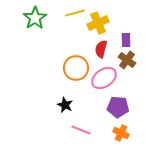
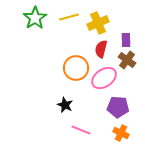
yellow line: moved 6 px left, 4 px down
